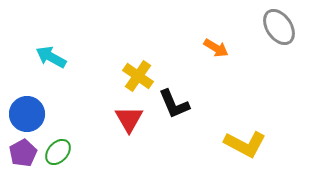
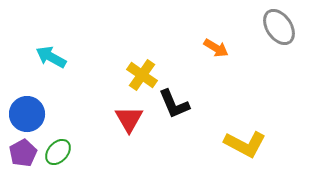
yellow cross: moved 4 px right, 1 px up
